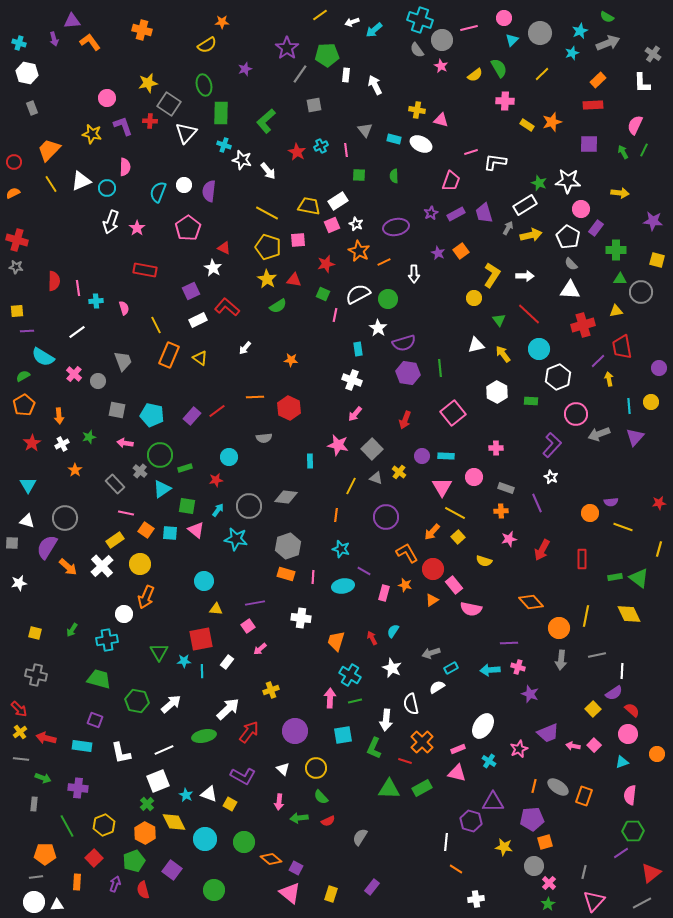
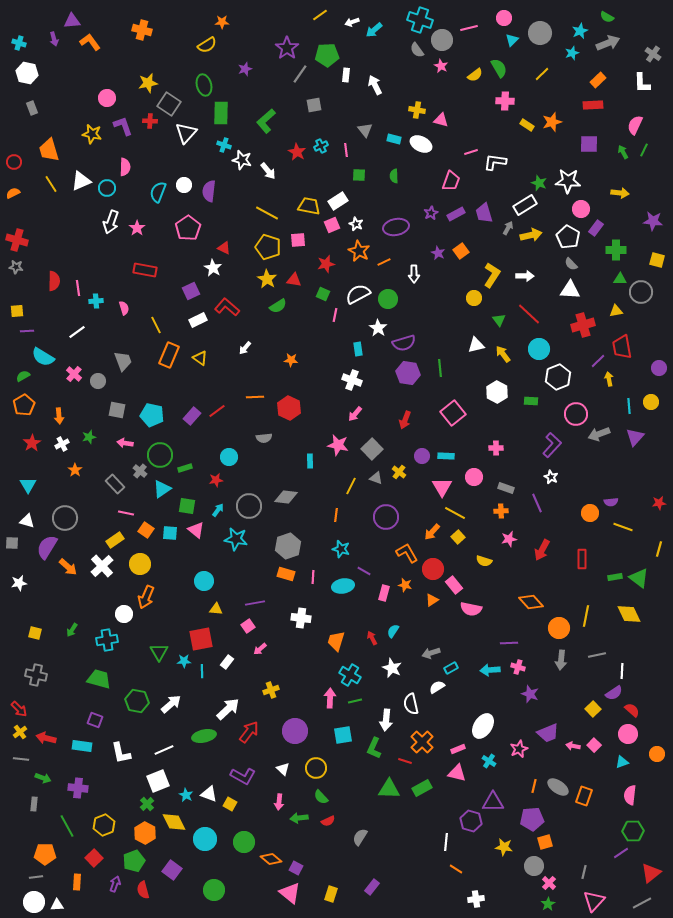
orange trapezoid at (49, 150): rotated 60 degrees counterclockwise
